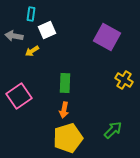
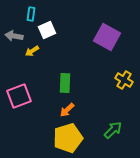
pink square: rotated 15 degrees clockwise
orange arrow: moved 3 px right; rotated 35 degrees clockwise
